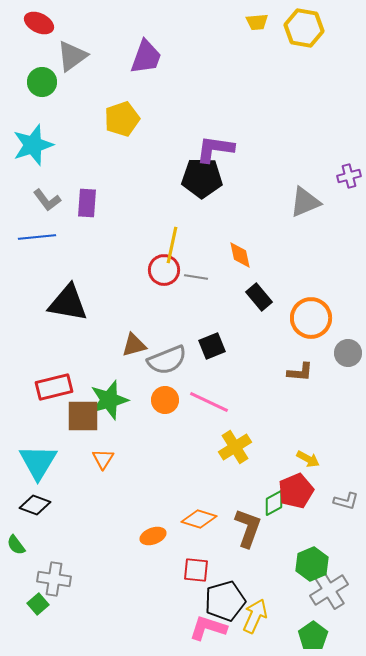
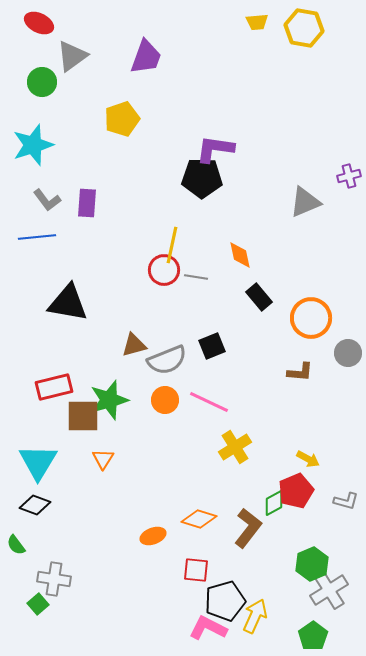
brown L-shape at (248, 528): rotated 18 degrees clockwise
pink L-shape at (208, 628): rotated 9 degrees clockwise
